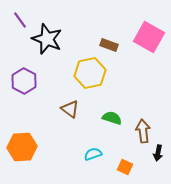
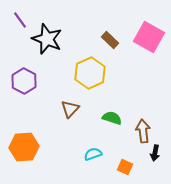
brown rectangle: moved 1 px right, 5 px up; rotated 24 degrees clockwise
yellow hexagon: rotated 12 degrees counterclockwise
brown triangle: rotated 36 degrees clockwise
orange hexagon: moved 2 px right
black arrow: moved 3 px left
